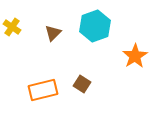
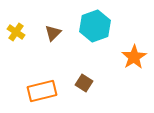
yellow cross: moved 4 px right, 5 px down
orange star: moved 1 px left, 1 px down
brown square: moved 2 px right, 1 px up
orange rectangle: moved 1 px left, 1 px down
